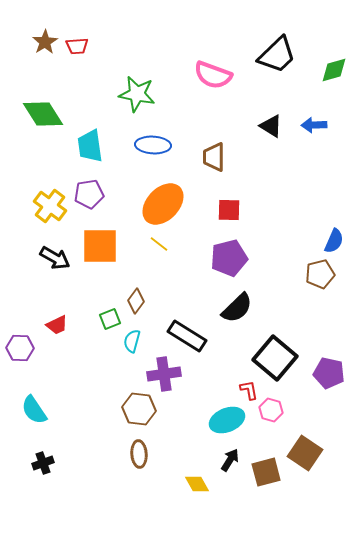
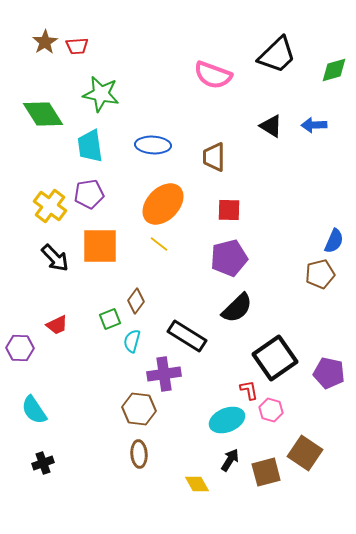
green star at (137, 94): moved 36 px left
black arrow at (55, 258): rotated 16 degrees clockwise
black square at (275, 358): rotated 15 degrees clockwise
